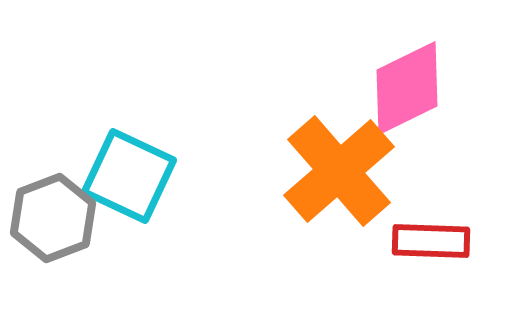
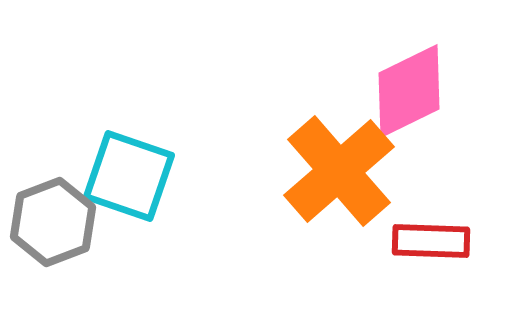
pink diamond: moved 2 px right, 3 px down
cyan square: rotated 6 degrees counterclockwise
gray hexagon: moved 4 px down
